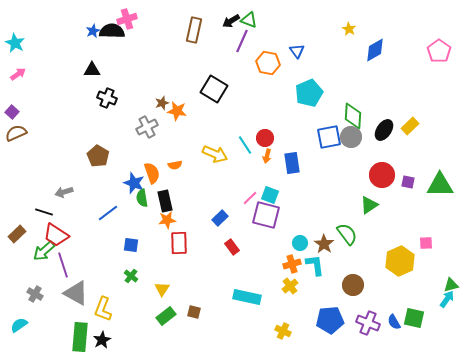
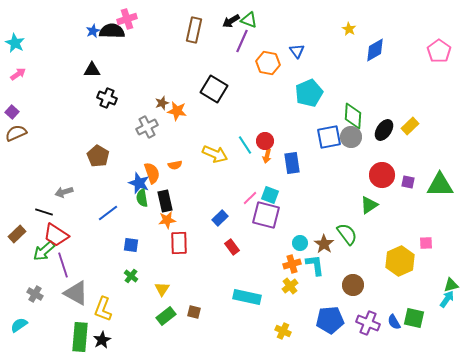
red circle at (265, 138): moved 3 px down
blue star at (134, 183): moved 5 px right
